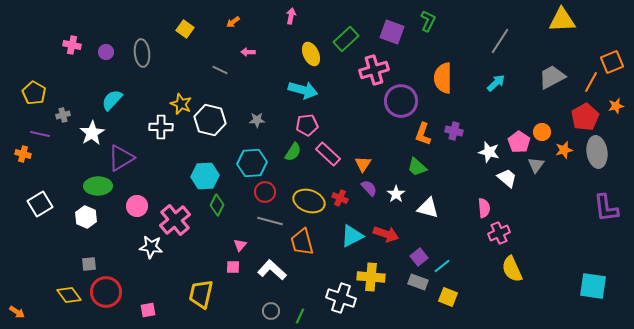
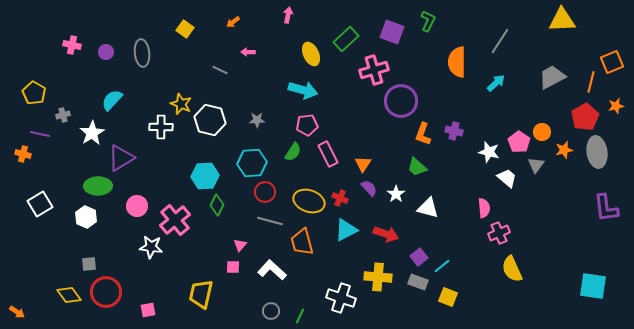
pink arrow at (291, 16): moved 3 px left, 1 px up
orange semicircle at (443, 78): moved 14 px right, 16 px up
orange line at (591, 82): rotated 15 degrees counterclockwise
pink rectangle at (328, 154): rotated 20 degrees clockwise
cyan triangle at (352, 236): moved 6 px left, 6 px up
yellow cross at (371, 277): moved 7 px right
